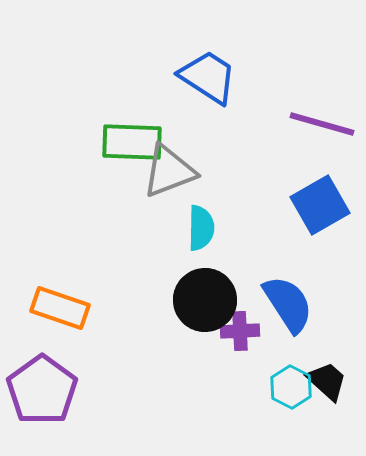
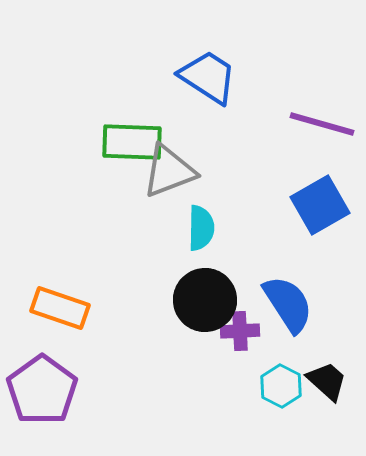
cyan hexagon: moved 10 px left, 1 px up
